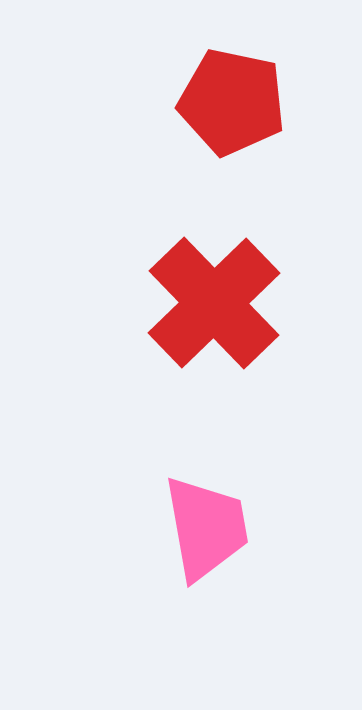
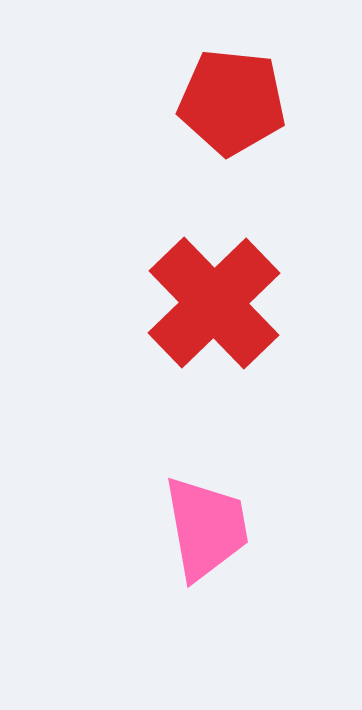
red pentagon: rotated 6 degrees counterclockwise
